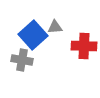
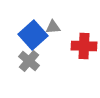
gray triangle: moved 2 px left
gray cross: moved 7 px right, 1 px down; rotated 30 degrees clockwise
